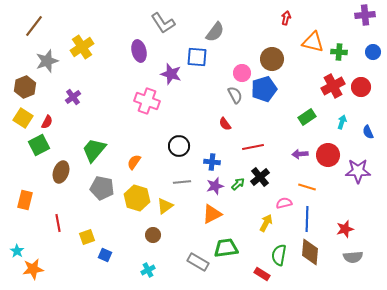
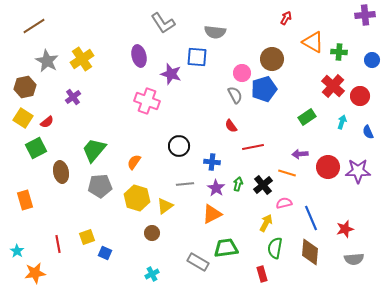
red arrow at (286, 18): rotated 16 degrees clockwise
brown line at (34, 26): rotated 20 degrees clockwise
gray semicircle at (215, 32): rotated 60 degrees clockwise
orange triangle at (313, 42): rotated 15 degrees clockwise
yellow cross at (82, 47): moved 12 px down
purple ellipse at (139, 51): moved 5 px down
blue circle at (373, 52): moved 1 px left, 8 px down
gray star at (47, 61): rotated 25 degrees counterclockwise
red cross at (333, 86): rotated 20 degrees counterclockwise
brown hexagon at (25, 87): rotated 10 degrees clockwise
red circle at (361, 87): moved 1 px left, 9 px down
red semicircle at (47, 122): rotated 24 degrees clockwise
red semicircle at (225, 124): moved 6 px right, 2 px down
green square at (39, 145): moved 3 px left, 3 px down
red circle at (328, 155): moved 12 px down
brown ellipse at (61, 172): rotated 30 degrees counterclockwise
black cross at (260, 177): moved 3 px right, 8 px down
gray line at (182, 182): moved 3 px right, 2 px down
green arrow at (238, 184): rotated 32 degrees counterclockwise
purple star at (215, 186): moved 1 px right, 2 px down; rotated 24 degrees counterclockwise
orange line at (307, 187): moved 20 px left, 14 px up
gray pentagon at (102, 188): moved 2 px left, 2 px up; rotated 15 degrees counterclockwise
orange rectangle at (25, 200): rotated 30 degrees counterclockwise
blue line at (307, 219): moved 4 px right, 1 px up; rotated 25 degrees counterclockwise
red line at (58, 223): moved 21 px down
brown circle at (153, 235): moved 1 px left, 2 px up
blue square at (105, 255): moved 2 px up
green semicircle at (279, 255): moved 4 px left, 7 px up
gray semicircle at (353, 257): moved 1 px right, 2 px down
orange star at (33, 269): moved 2 px right, 4 px down
cyan cross at (148, 270): moved 4 px right, 4 px down
red rectangle at (262, 274): rotated 42 degrees clockwise
